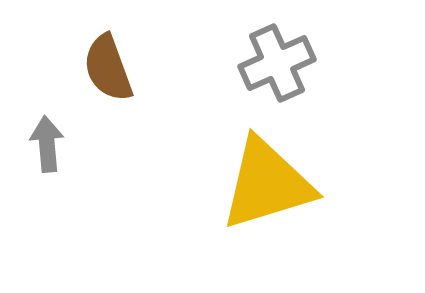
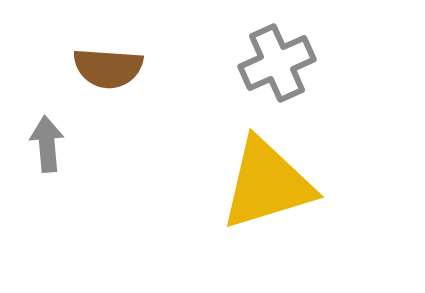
brown semicircle: rotated 66 degrees counterclockwise
